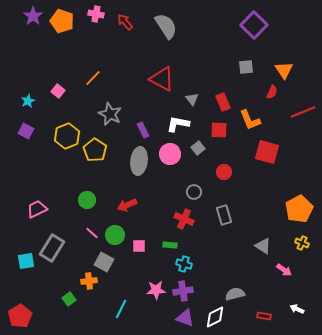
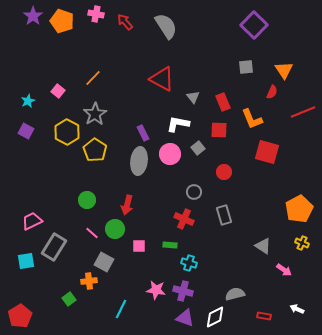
gray triangle at (192, 99): moved 1 px right, 2 px up
gray star at (110, 114): moved 15 px left; rotated 15 degrees clockwise
orange L-shape at (250, 120): moved 2 px right, 1 px up
purple rectangle at (143, 130): moved 3 px down
yellow hexagon at (67, 136): moved 4 px up; rotated 10 degrees counterclockwise
red arrow at (127, 205): rotated 54 degrees counterclockwise
pink trapezoid at (37, 209): moved 5 px left, 12 px down
green circle at (115, 235): moved 6 px up
gray rectangle at (52, 248): moved 2 px right, 1 px up
cyan cross at (184, 264): moved 5 px right, 1 px up
pink star at (156, 290): rotated 12 degrees clockwise
purple cross at (183, 291): rotated 24 degrees clockwise
